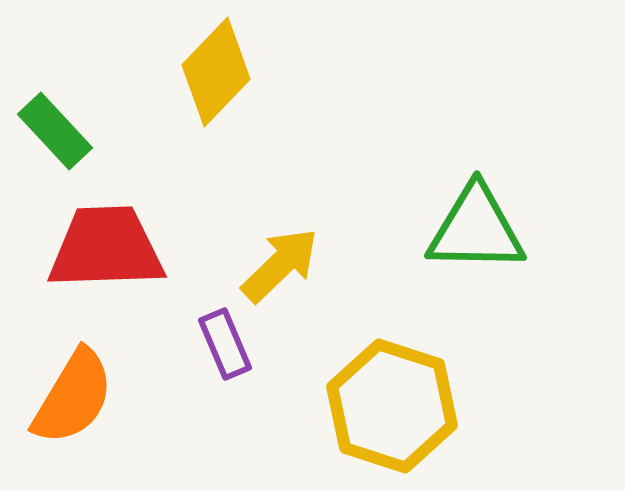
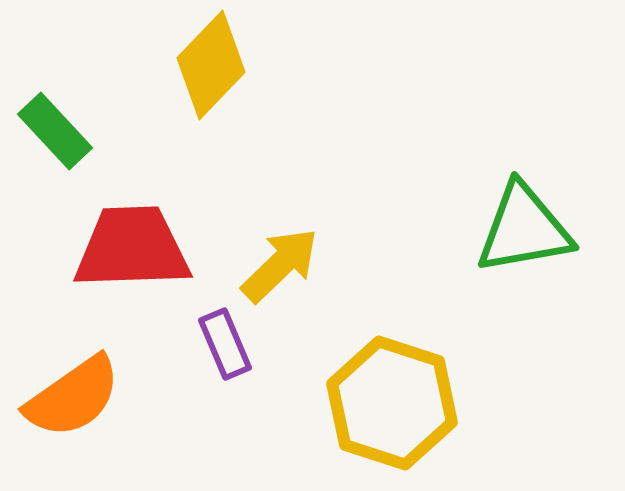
yellow diamond: moved 5 px left, 7 px up
green triangle: moved 48 px right; rotated 11 degrees counterclockwise
red trapezoid: moved 26 px right
orange semicircle: rotated 24 degrees clockwise
yellow hexagon: moved 3 px up
